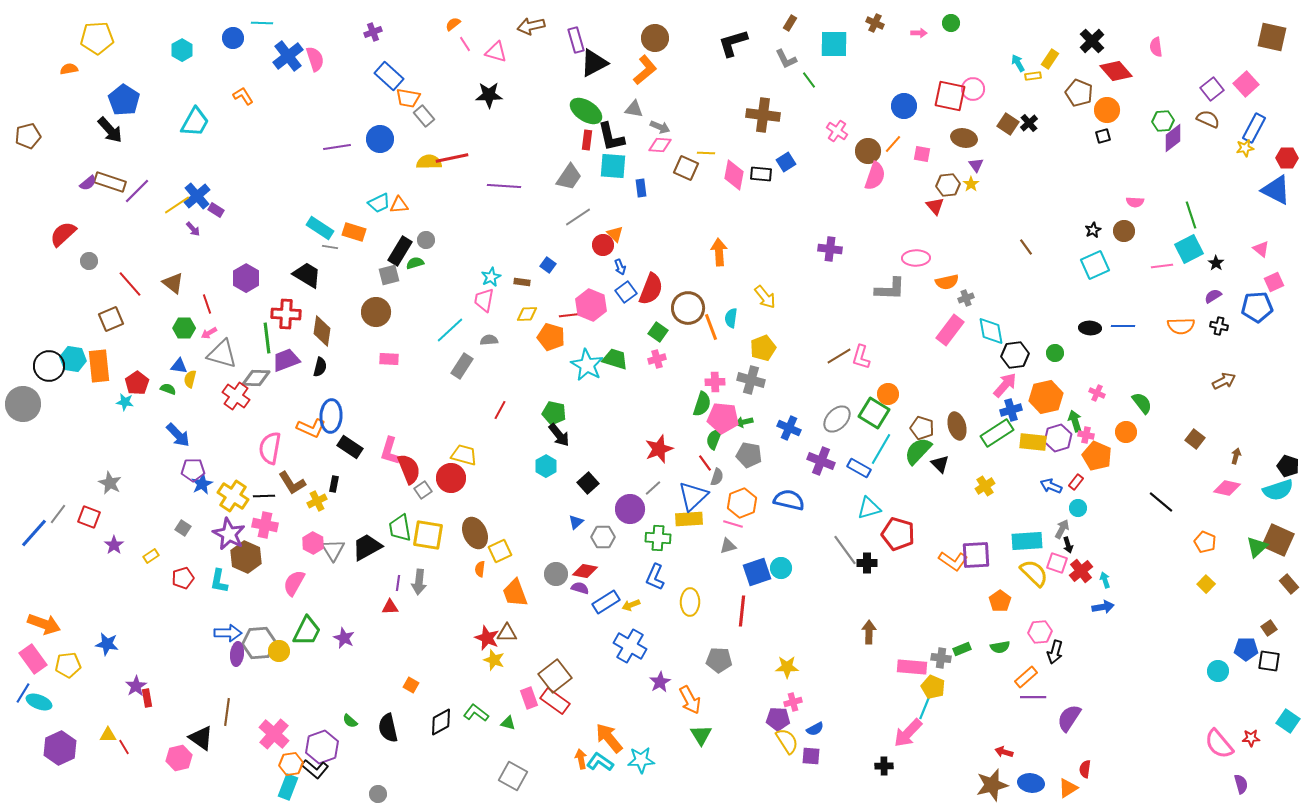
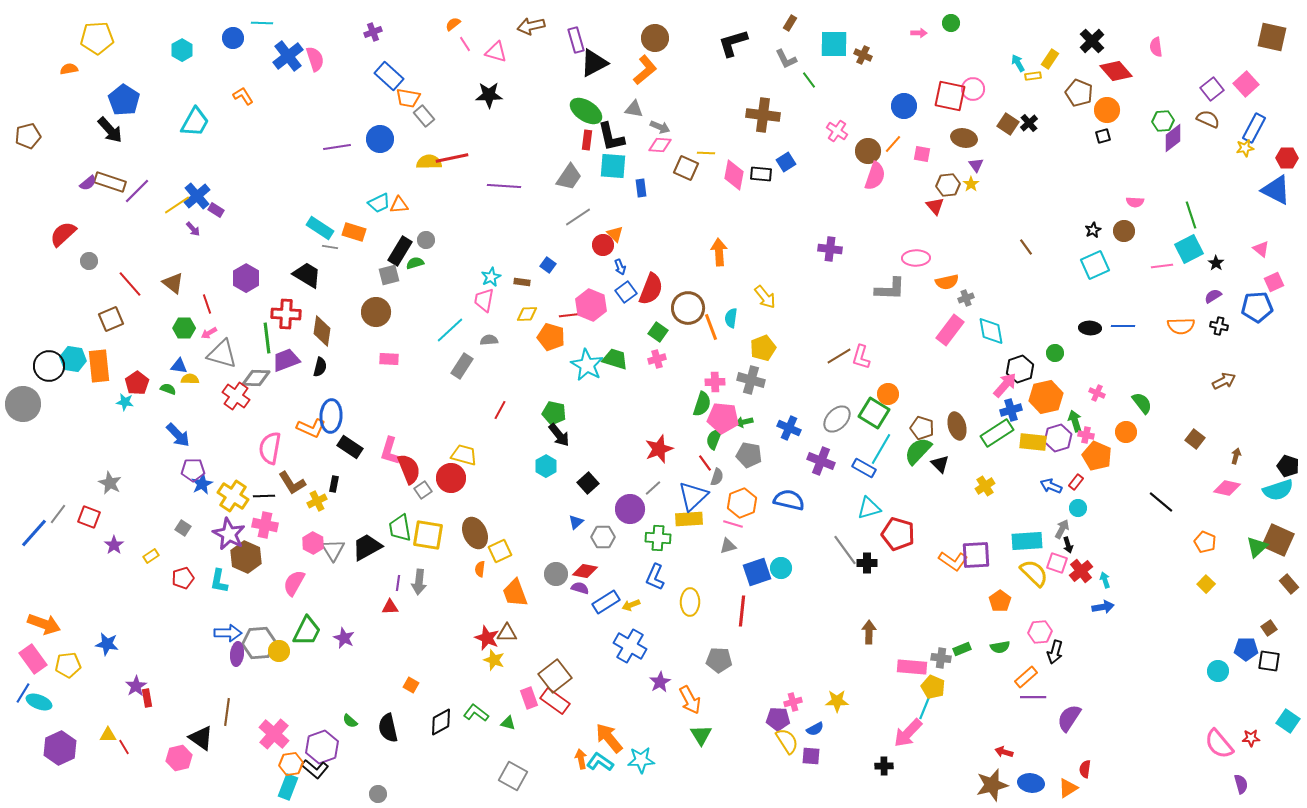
brown cross at (875, 23): moved 12 px left, 32 px down
black hexagon at (1015, 355): moved 5 px right, 14 px down; rotated 12 degrees counterclockwise
yellow semicircle at (190, 379): rotated 78 degrees clockwise
blue rectangle at (859, 468): moved 5 px right
yellow star at (787, 667): moved 50 px right, 34 px down
